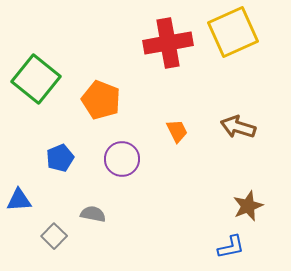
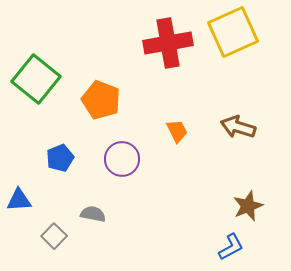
blue L-shape: rotated 16 degrees counterclockwise
